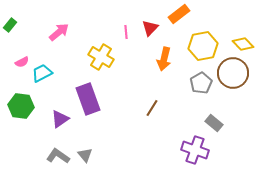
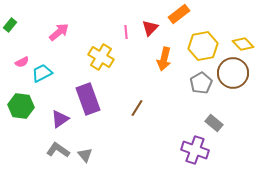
brown line: moved 15 px left
gray L-shape: moved 6 px up
